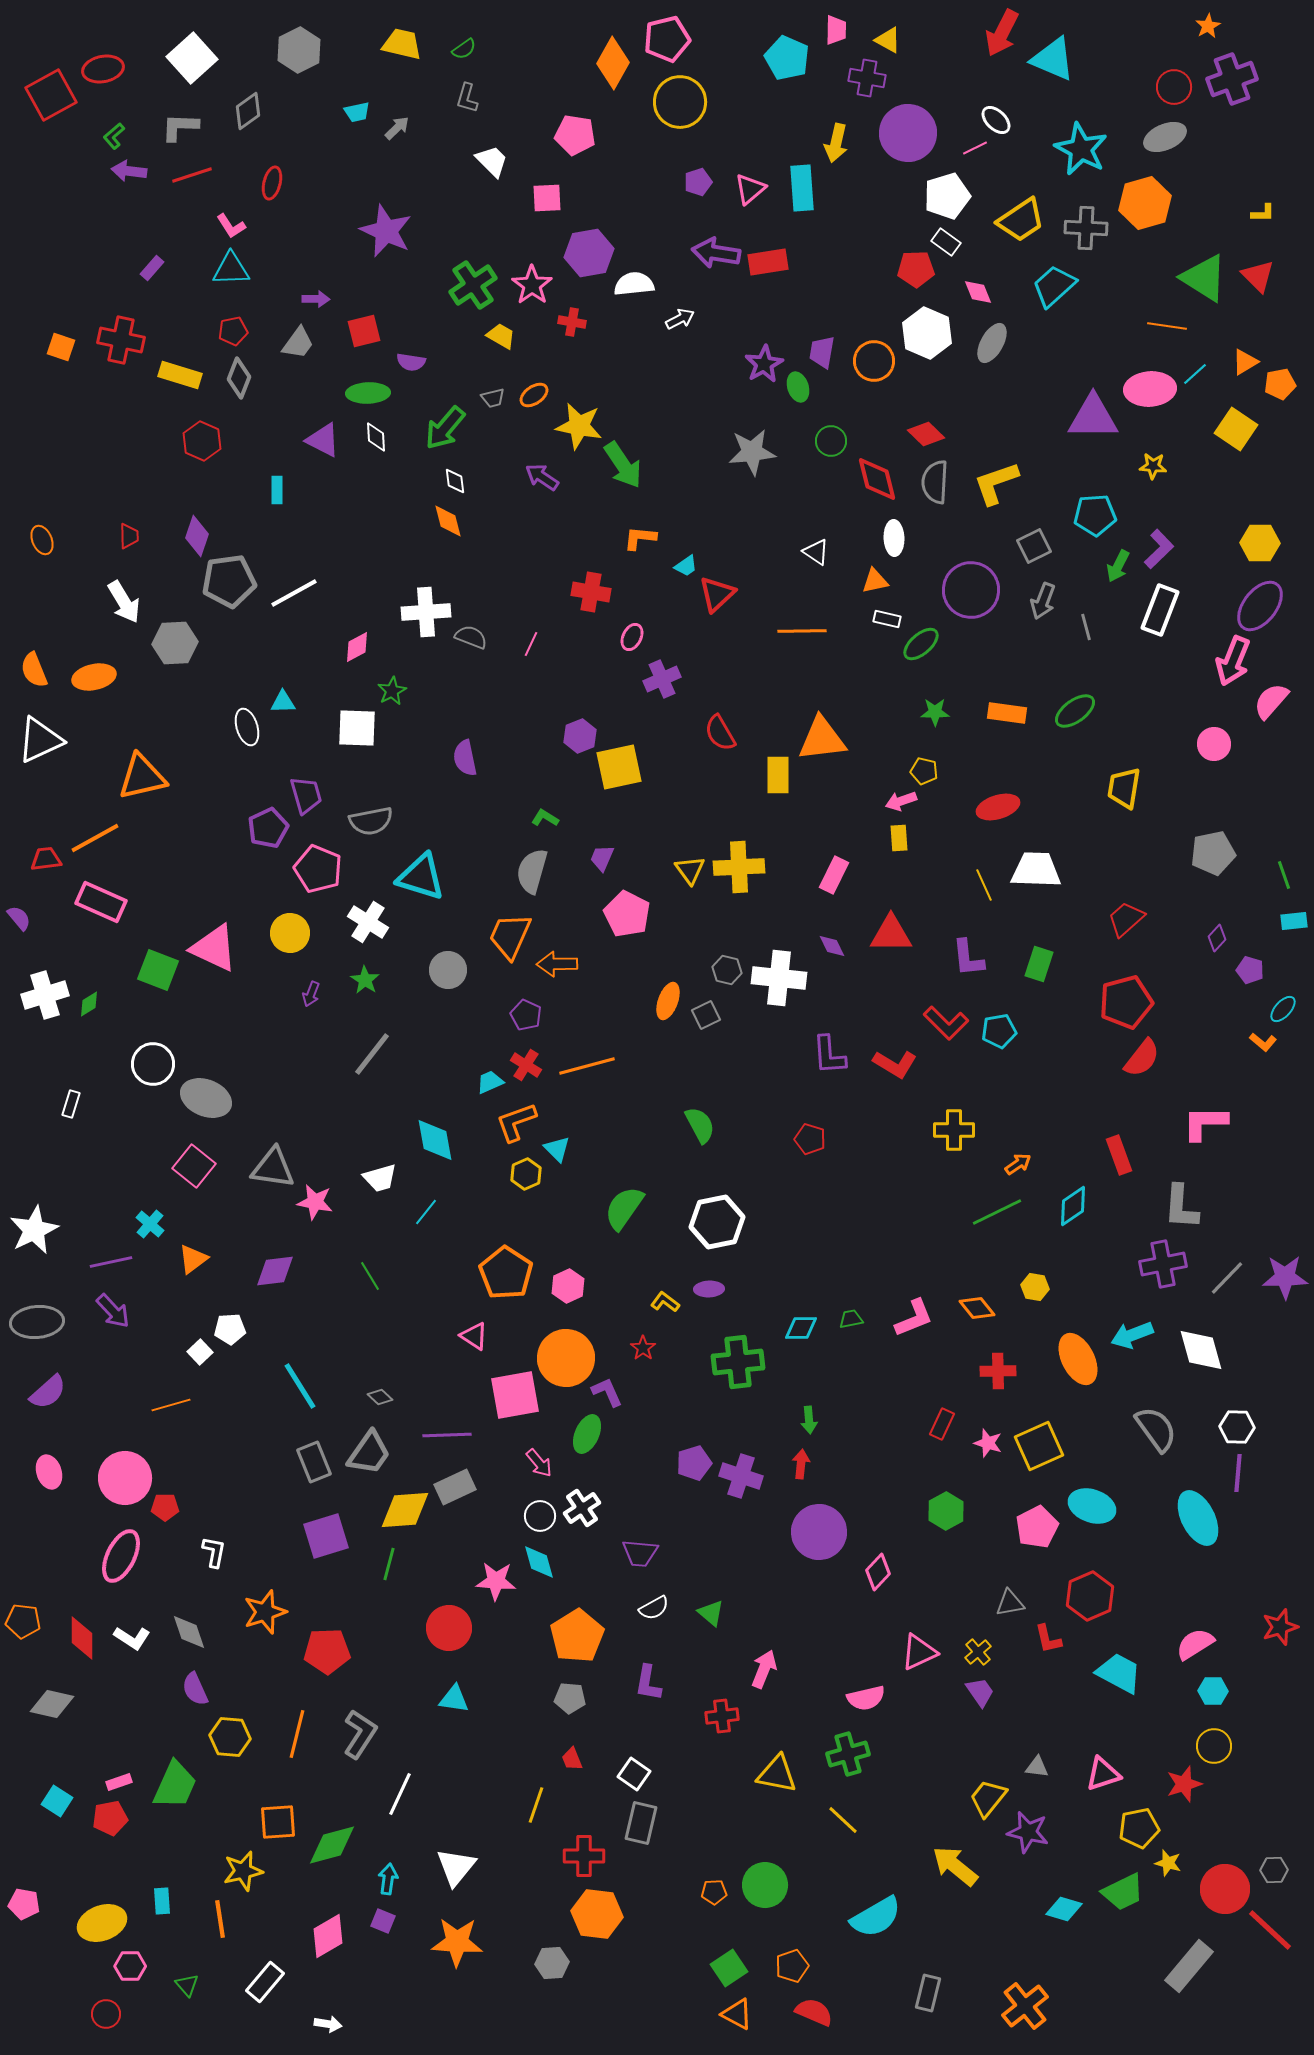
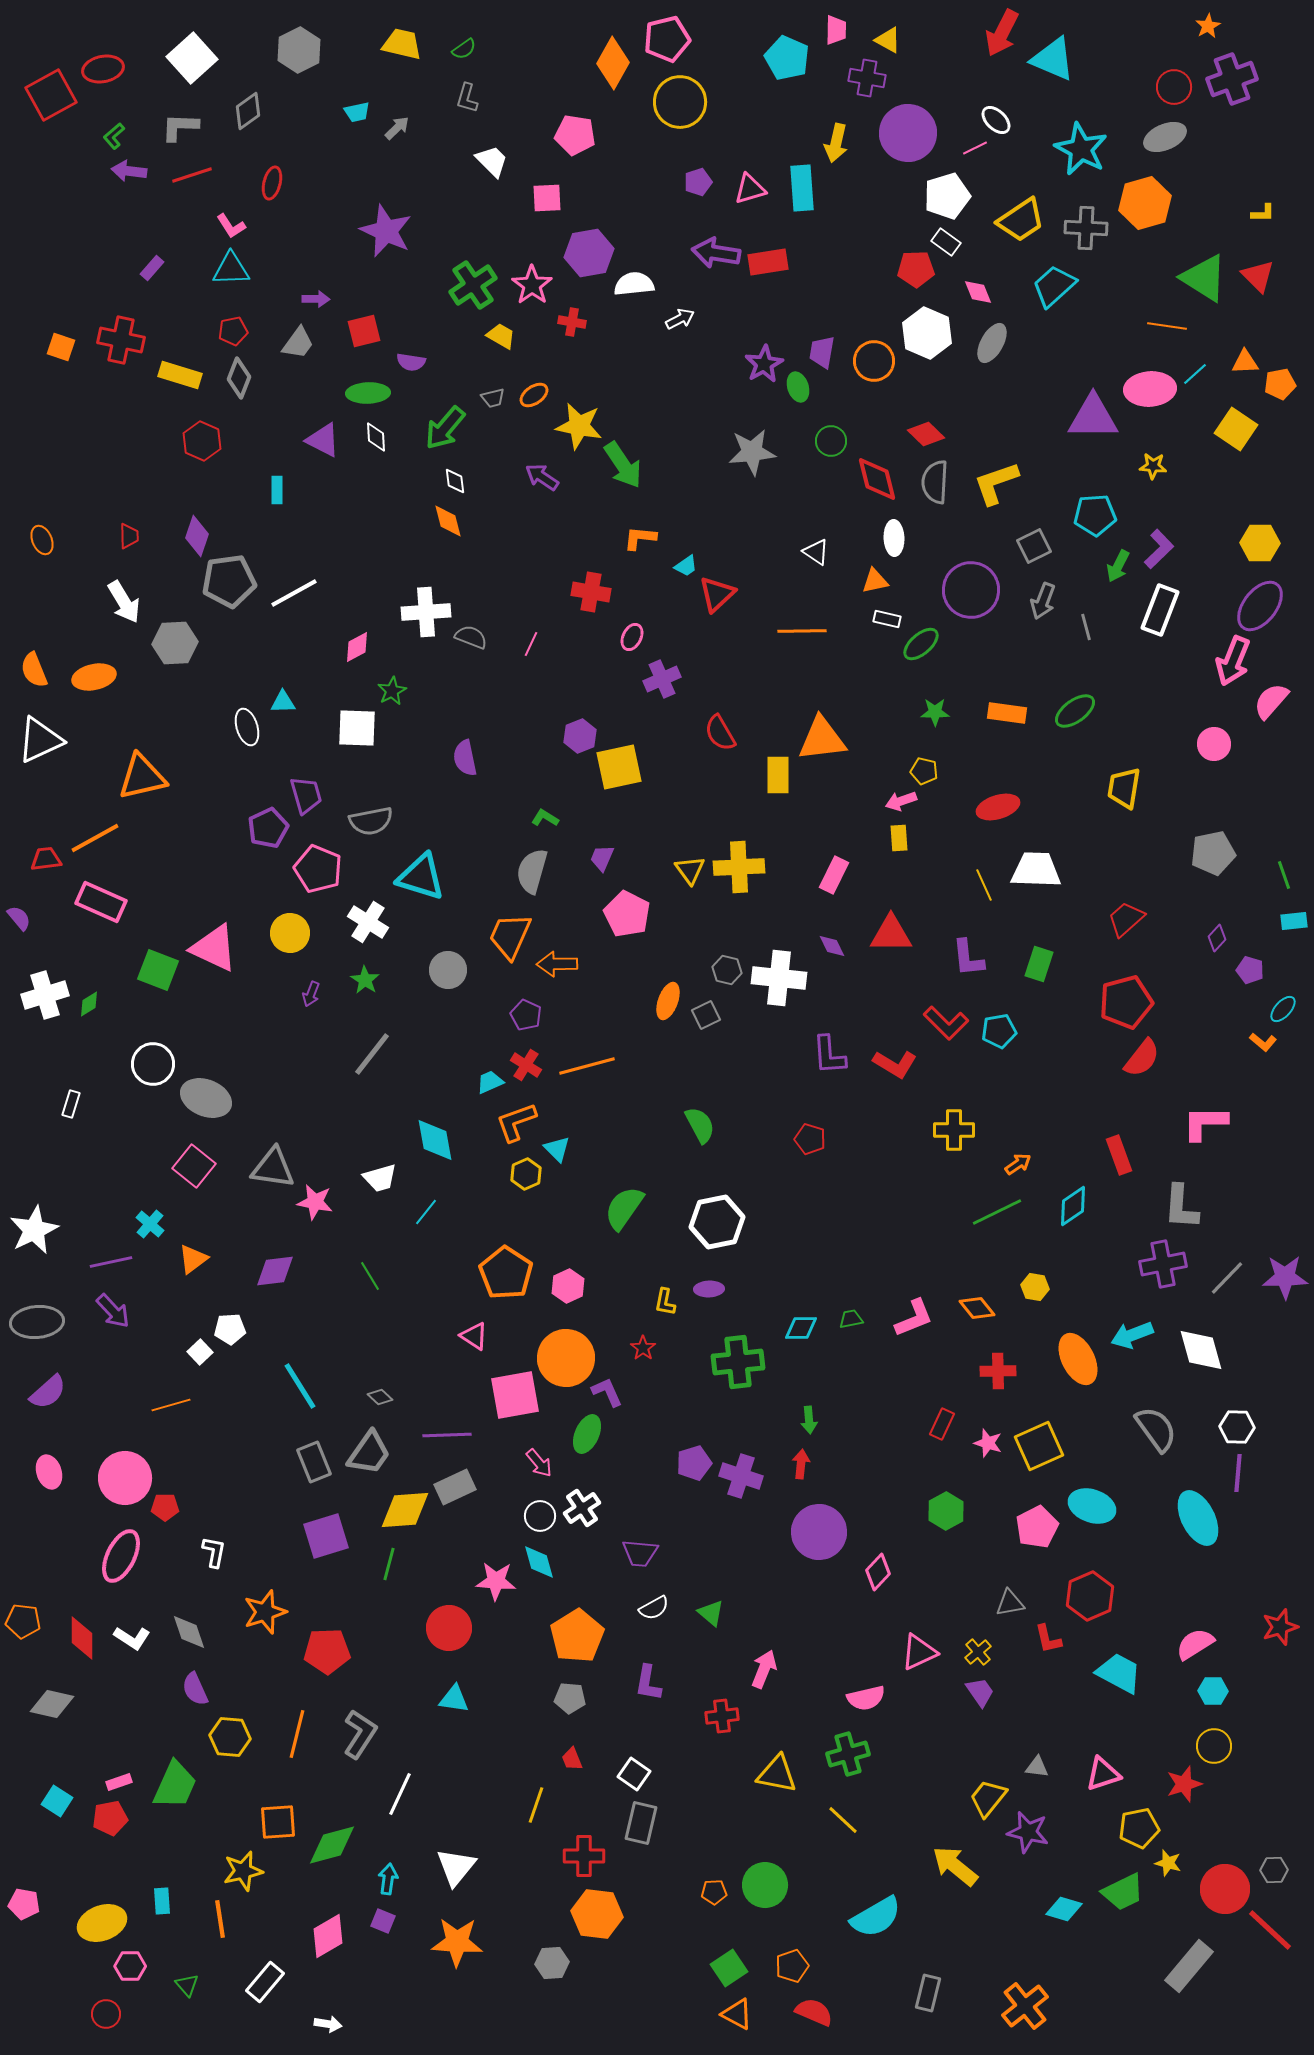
pink triangle at (750, 189): rotated 24 degrees clockwise
orange triangle at (1245, 362): rotated 28 degrees clockwise
yellow L-shape at (665, 1302): rotated 116 degrees counterclockwise
